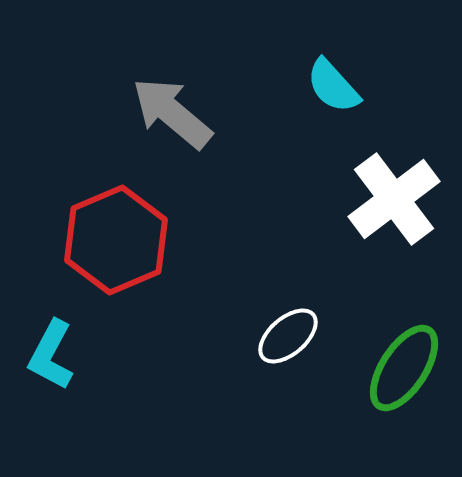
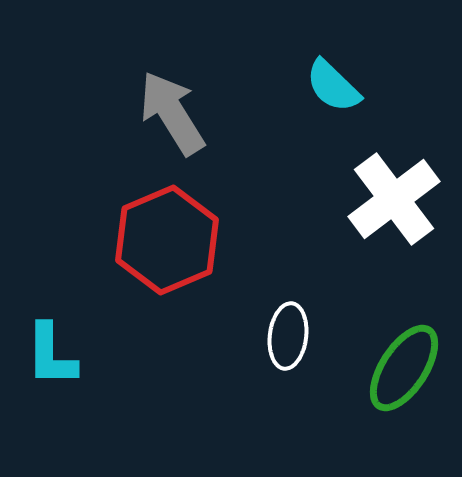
cyan semicircle: rotated 4 degrees counterclockwise
gray arrow: rotated 18 degrees clockwise
red hexagon: moved 51 px right
white ellipse: rotated 42 degrees counterclockwise
cyan L-shape: rotated 28 degrees counterclockwise
